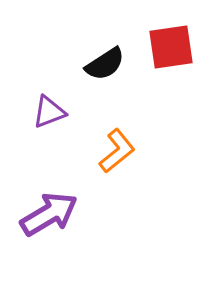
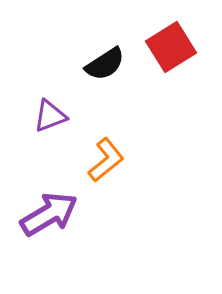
red square: rotated 24 degrees counterclockwise
purple triangle: moved 1 px right, 4 px down
orange L-shape: moved 11 px left, 9 px down
